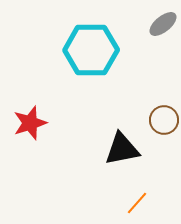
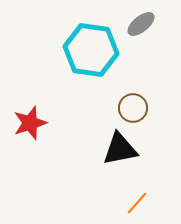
gray ellipse: moved 22 px left
cyan hexagon: rotated 8 degrees clockwise
brown circle: moved 31 px left, 12 px up
black triangle: moved 2 px left
